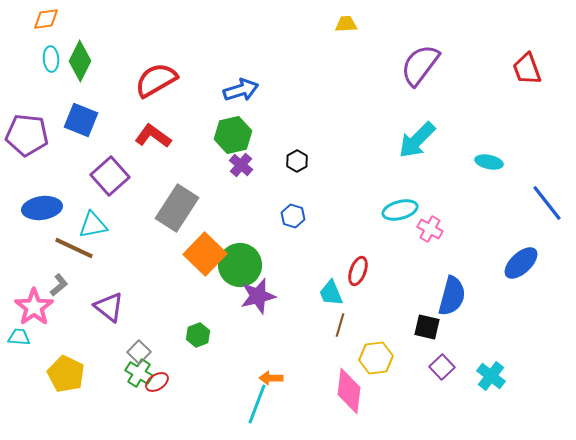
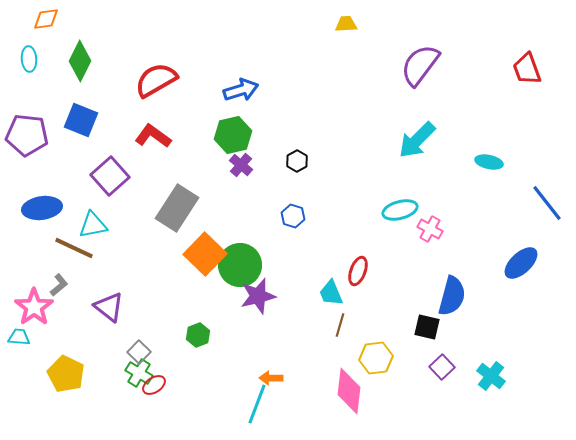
cyan ellipse at (51, 59): moved 22 px left
red ellipse at (157, 382): moved 3 px left, 3 px down
